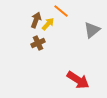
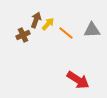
orange line: moved 5 px right, 22 px down
gray triangle: rotated 36 degrees clockwise
brown cross: moved 15 px left, 8 px up
